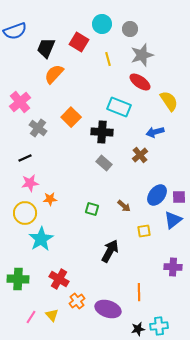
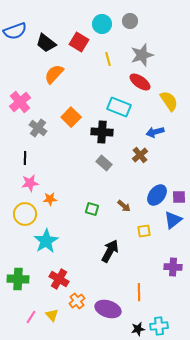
gray circle: moved 8 px up
black trapezoid: moved 5 px up; rotated 75 degrees counterclockwise
black line: rotated 64 degrees counterclockwise
yellow circle: moved 1 px down
cyan star: moved 5 px right, 2 px down
